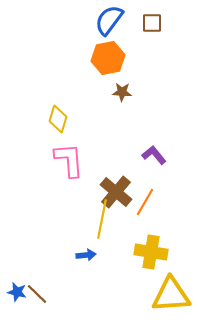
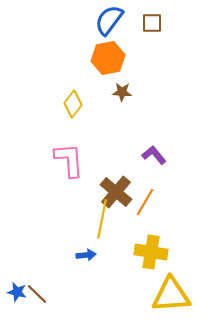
yellow diamond: moved 15 px right, 15 px up; rotated 20 degrees clockwise
